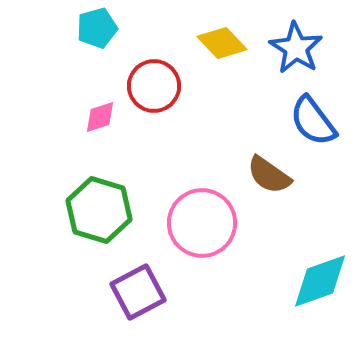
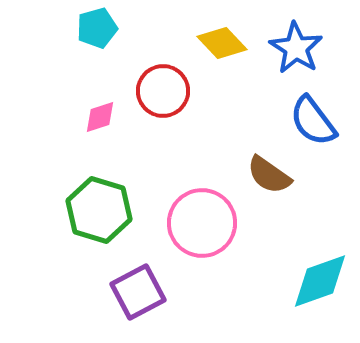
red circle: moved 9 px right, 5 px down
